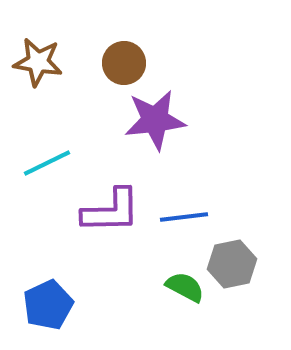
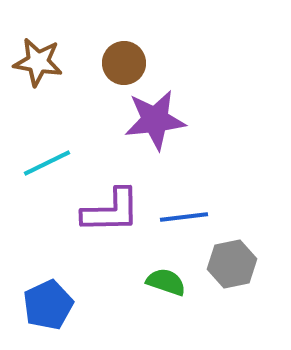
green semicircle: moved 19 px left, 5 px up; rotated 9 degrees counterclockwise
